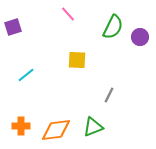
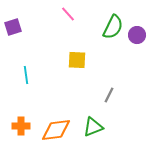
purple circle: moved 3 px left, 2 px up
cyan line: rotated 60 degrees counterclockwise
